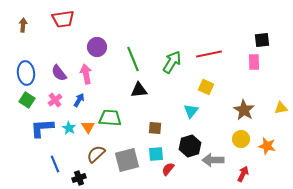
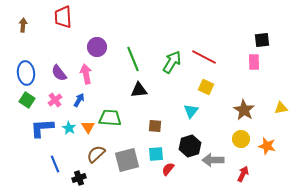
red trapezoid: moved 2 px up; rotated 95 degrees clockwise
red line: moved 5 px left, 3 px down; rotated 40 degrees clockwise
brown square: moved 2 px up
